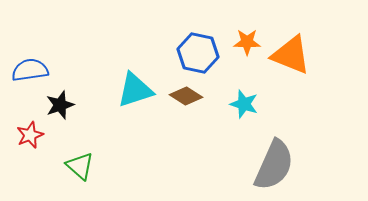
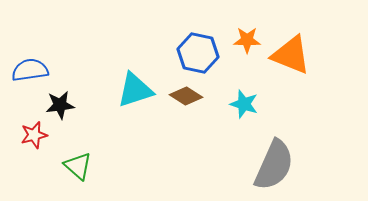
orange star: moved 2 px up
black star: rotated 12 degrees clockwise
red star: moved 4 px right; rotated 8 degrees clockwise
green triangle: moved 2 px left
